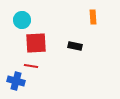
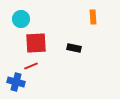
cyan circle: moved 1 px left, 1 px up
black rectangle: moved 1 px left, 2 px down
red line: rotated 32 degrees counterclockwise
blue cross: moved 1 px down
